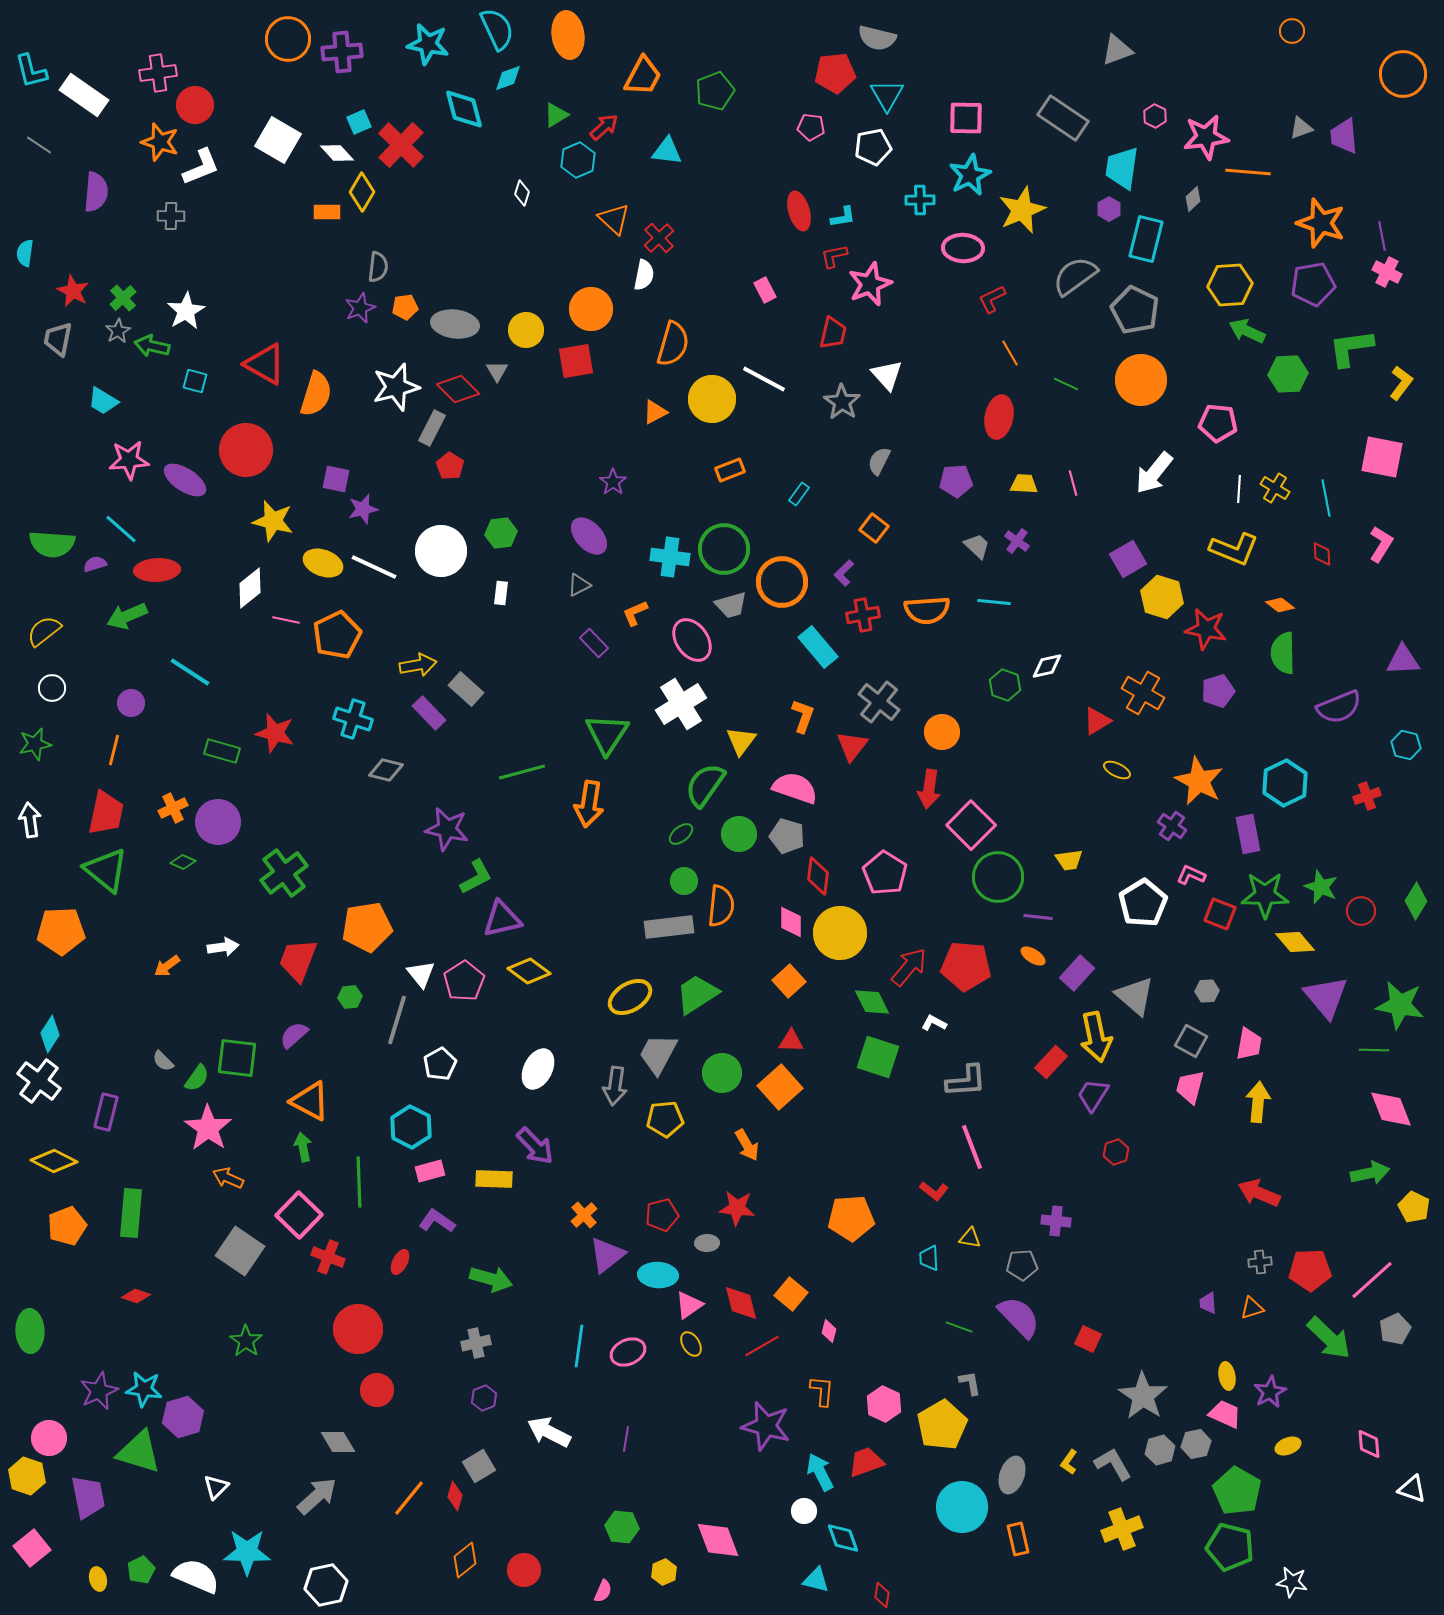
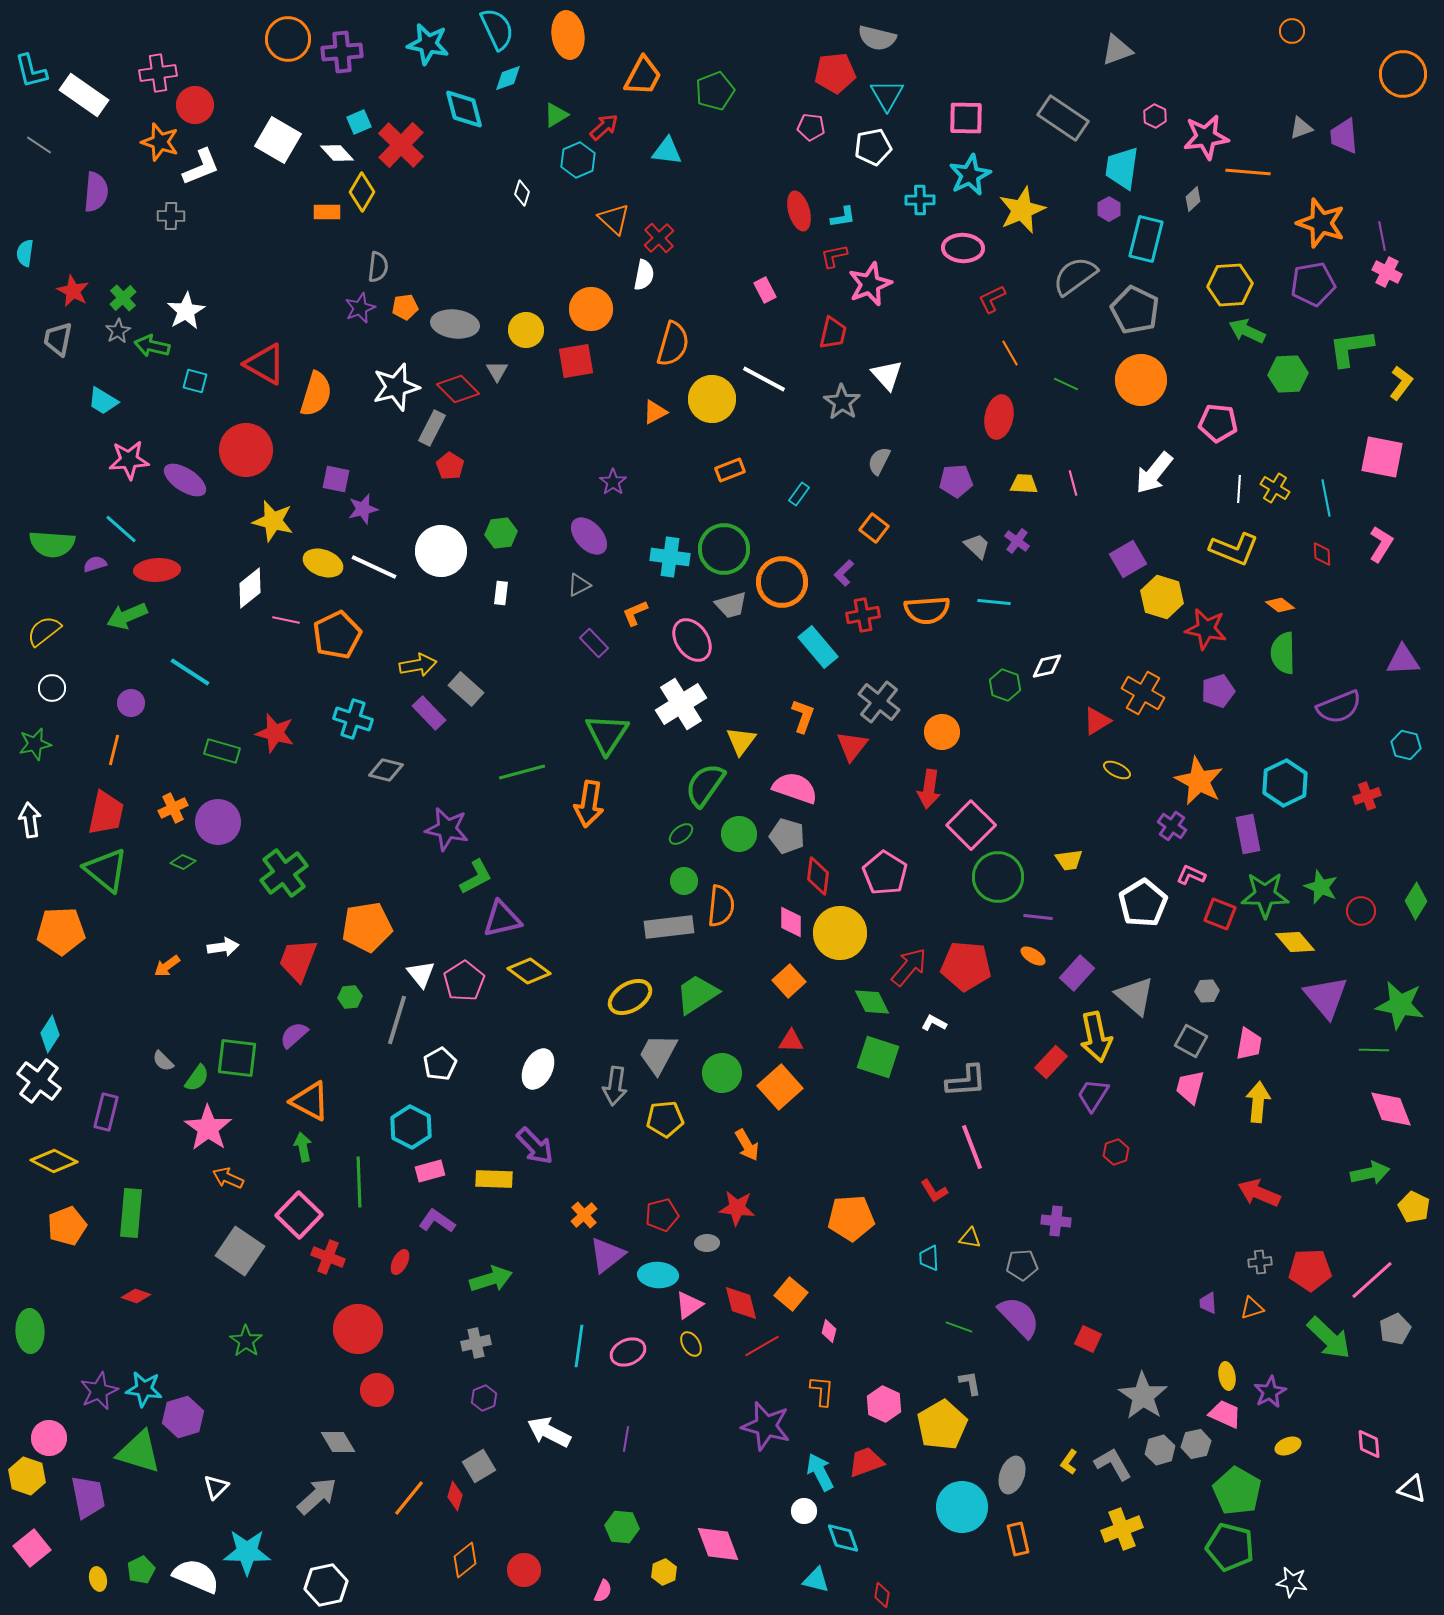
red L-shape at (934, 1191): rotated 20 degrees clockwise
green arrow at (491, 1279): rotated 33 degrees counterclockwise
pink diamond at (718, 1540): moved 4 px down
